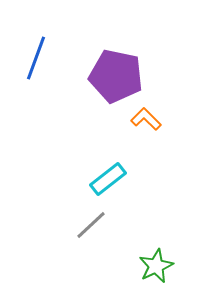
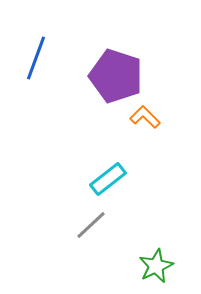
purple pentagon: rotated 6 degrees clockwise
orange L-shape: moved 1 px left, 2 px up
